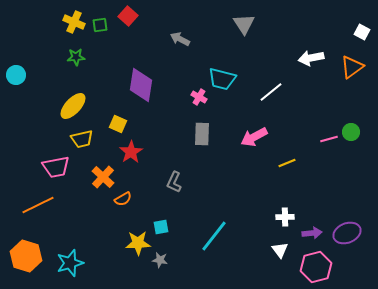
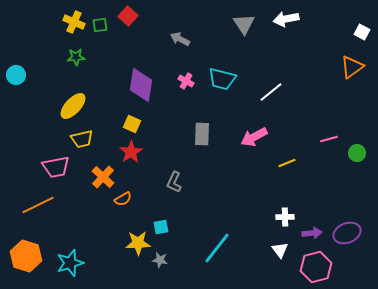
white arrow: moved 25 px left, 39 px up
pink cross: moved 13 px left, 16 px up
yellow square: moved 14 px right
green circle: moved 6 px right, 21 px down
cyan line: moved 3 px right, 12 px down
